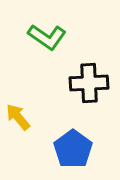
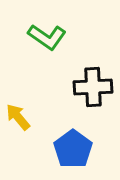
black cross: moved 4 px right, 4 px down
